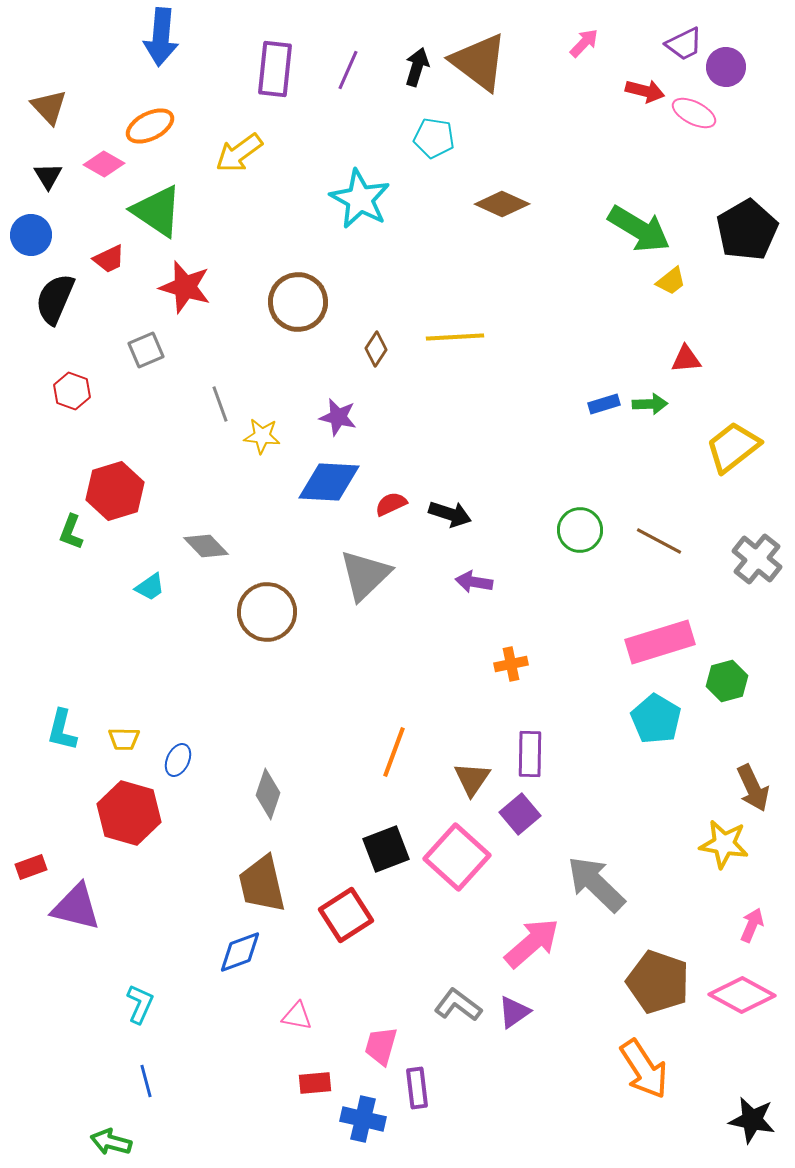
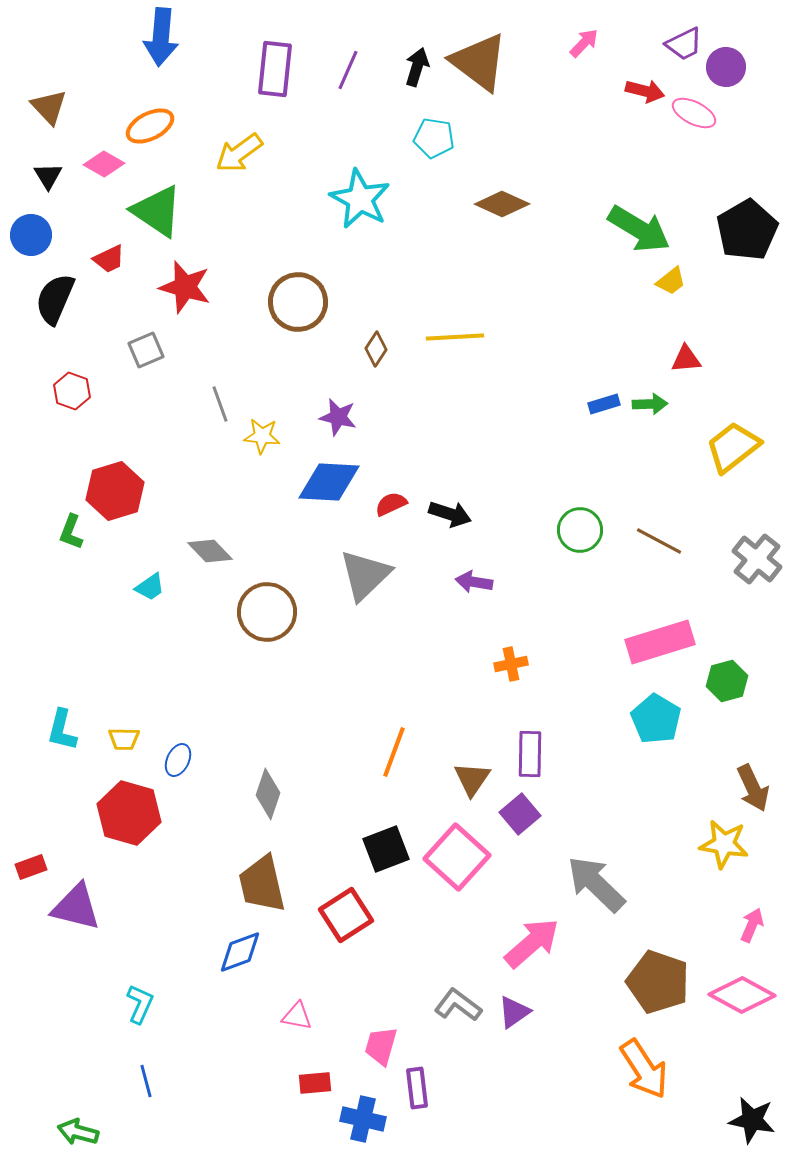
gray diamond at (206, 546): moved 4 px right, 5 px down
green arrow at (111, 1142): moved 33 px left, 10 px up
